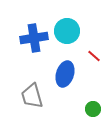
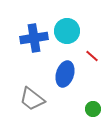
red line: moved 2 px left
gray trapezoid: moved 3 px down; rotated 36 degrees counterclockwise
